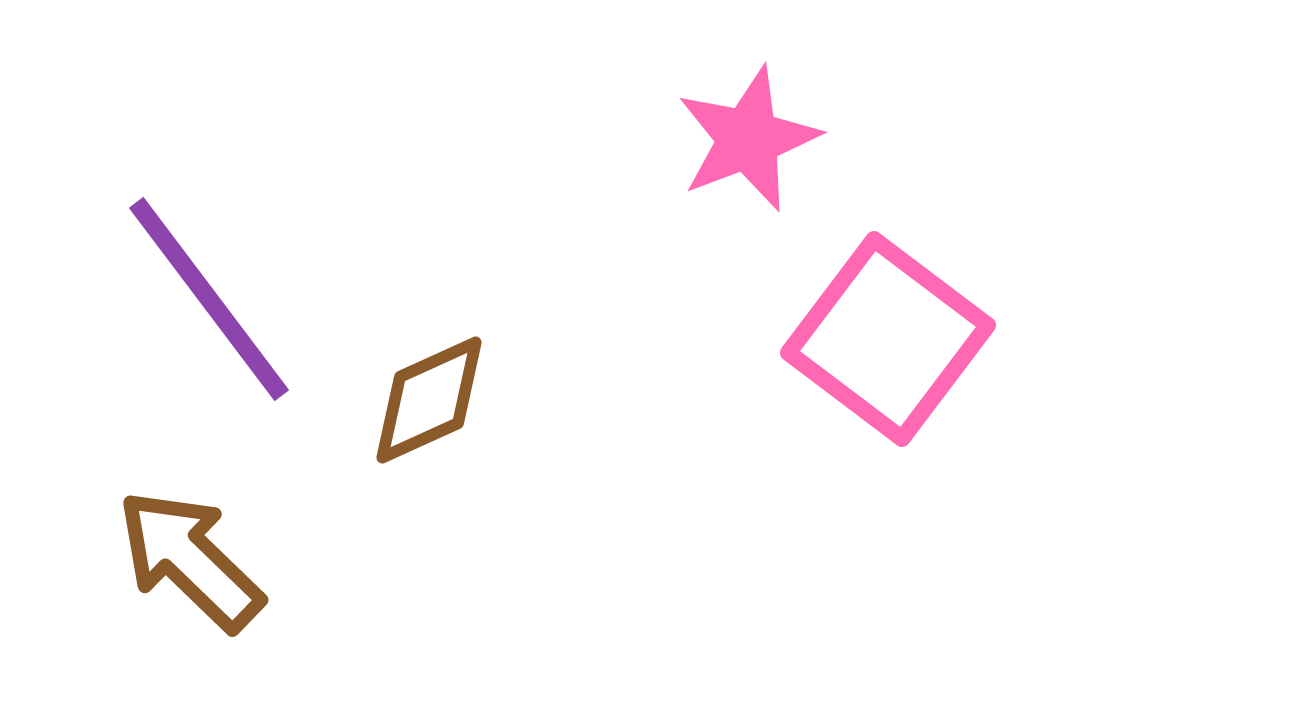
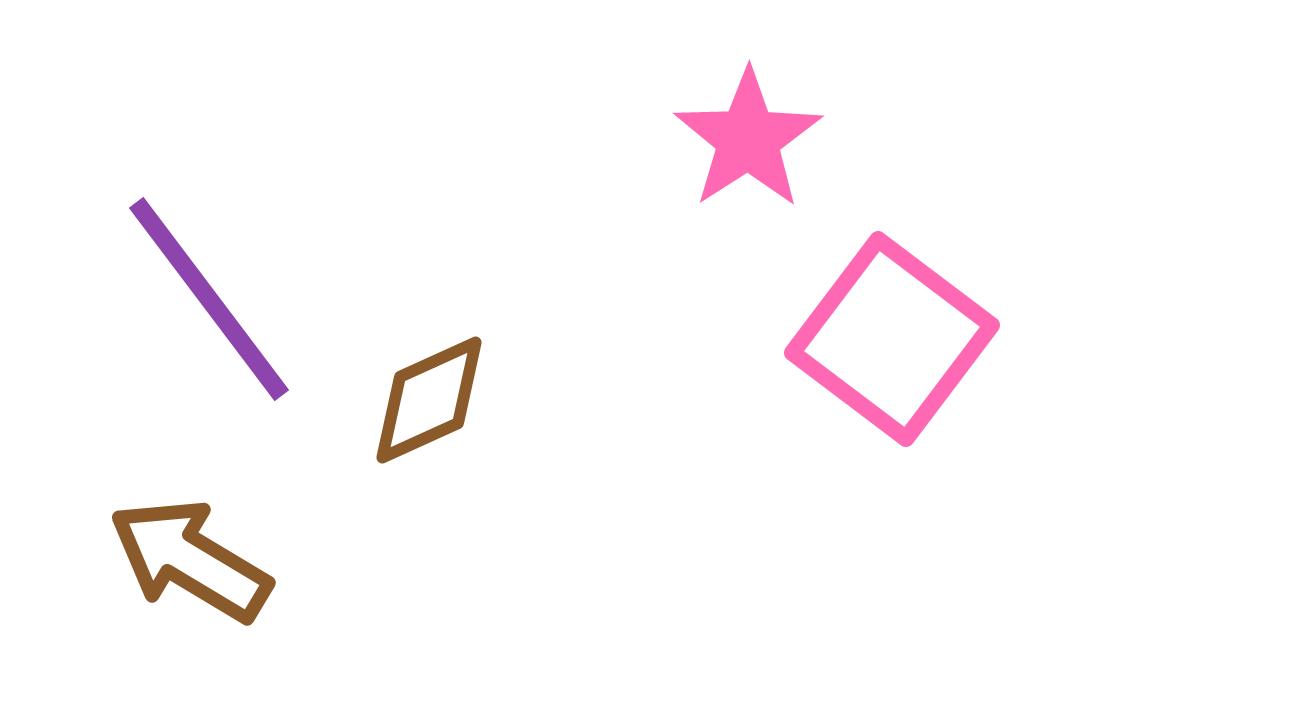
pink star: rotated 12 degrees counterclockwise
pink square: moved 4 px right
brown arrow: rotated 13 degrees counterclockwise
